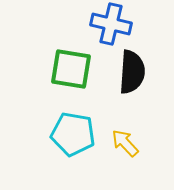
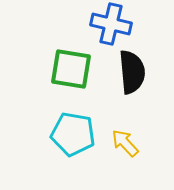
black semicircle: rotated 9 degrees counterclockwise
